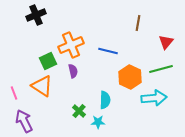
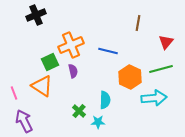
green square: moved 2 px right, 1 px down
